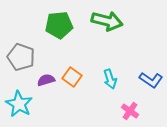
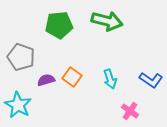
cyan star: moved 1 px left, 1 px down
